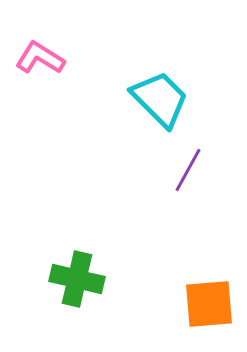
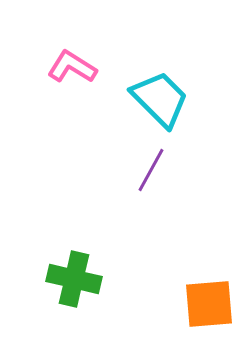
pink L-shape: moved 32 px right, 9 px down
purple line: moved 37 px left
green cross: moved 3 px left
